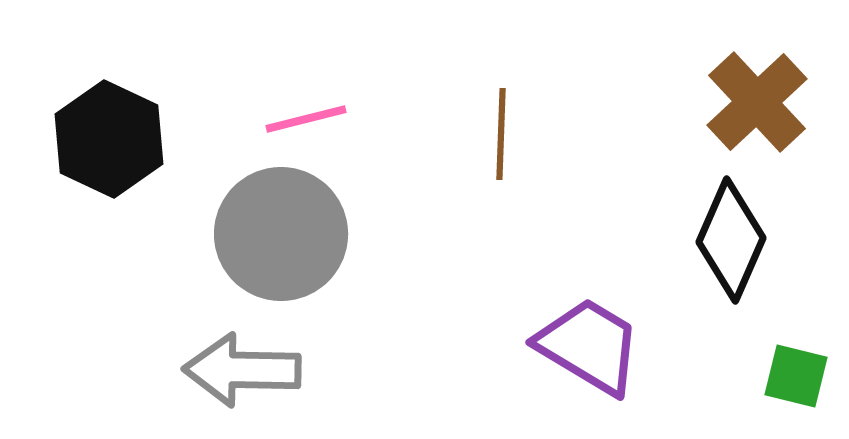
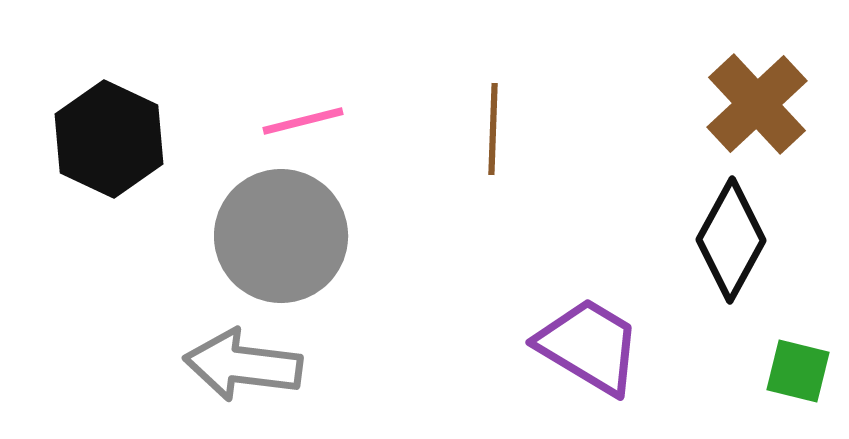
brown cross: moved 2 px down
pink line: moved 3 px left, 2 px down
brown line: moved 8 px left, 5 px up
gray circle: moved 2 px down
black diamond: rotated 5 degrees clockwise
gray arrow: moved 1 px right, 5 px up; rotated 6 degrees clockwise
green square: moved 2 px right, 5 px up
